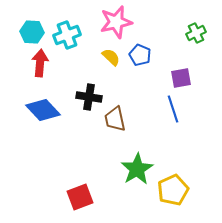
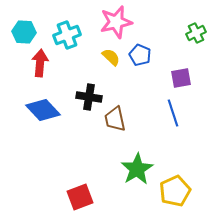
cyan hexagon: moved 8 px left
blue line: moved 4 px down
yellow pentagon: moved 2 px right, 1 px down
